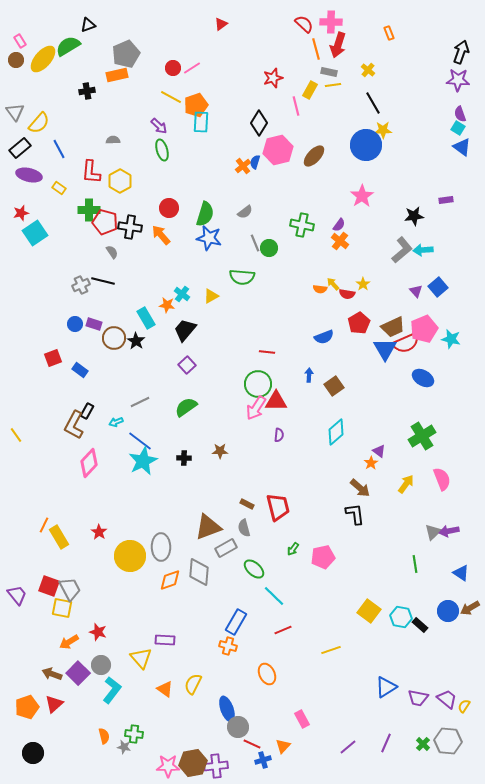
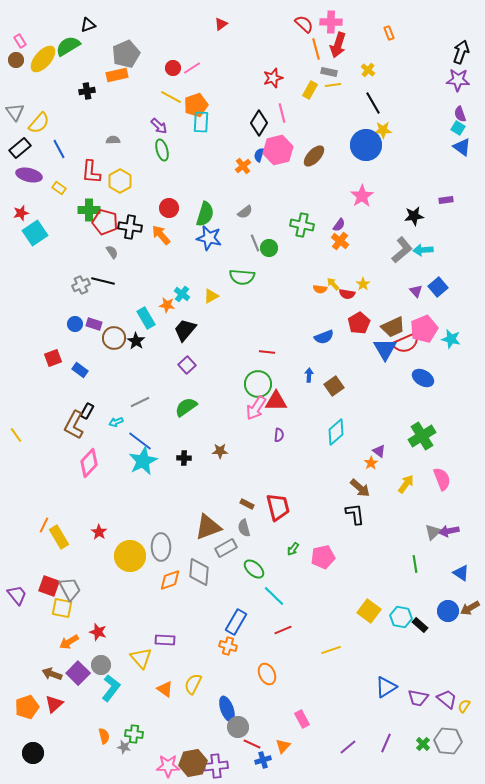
pink line at (296, 106): moved 14 px left, 7 px down
blue semicircle at (255, 162): moved 4 px right, 7 px up
cyan L-shape at (112, 690): moved 1 px left, 2 px up
